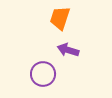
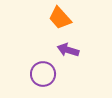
orange trapezoid: rotated 60 degrees counterclockwise
